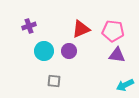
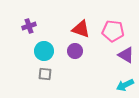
red triangle: rotated 42 degrees clockwise
purple circle: moved 6 px right
purple triangle: moved 9 px right; rotated 24 degrees clockwise
gray square: moved 9 px left, 7 px up
